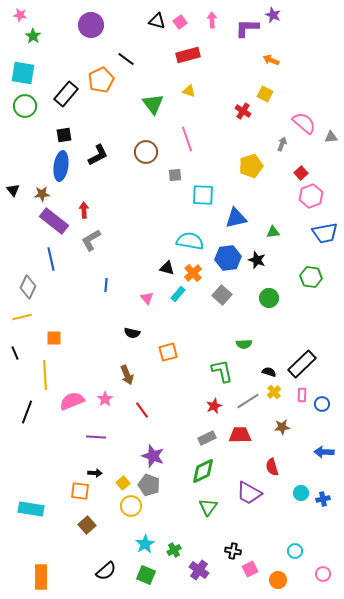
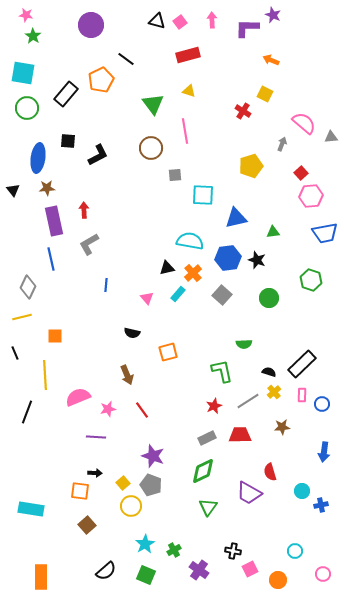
pink star at (20, 15): moved 6 px right
green circle at (25, 106): moved 2 px right, 2 px down
black square at (64, 135): moved 4 px right, 6 px down; rotated 14 degrees clockwise
pink line at (187, 139): moved 2 px left, 8 px up; rotated 10 degrees clockwise
brown circle at (146, 152): moved 5 px right, 4 px up
blue ellipse at (61, 166): moved 23 px left, 8 px up
brown star at (42, 194): moved 5 px right, 6 px up
pink hexagon at (311, 196): rotated 15 degrees clockwise
purple rectangle at (54, 221): rotated 40 degrees clockwise
gray L-shape at (91, 240): moved 2 px left, 4 px down
black triangle at (167, 268): rotated 28 degrees counterclockwise
green hexagon at (311, 277): moved 3 px down; rotated 10 degrees clockwise
orange square at (54, 338): moved 1 px right, 2 px up
pink star at (105, 399): moved 3 px right, 10 px down; rotated 21 degrees clockwise
pink semicircle at (72, 401): moved 6 px right, 4 px up
blue arrow at (324, 452): rotated 84 degrees counterclockwise
red semicircle at (272, 467): moved 2 px left, 5 px down
gray pentagon at (149, 485): moved 2 px right
cyan circle at (301, 493): moved 1 px right, 2 px up
blue cross at (323, 499): moved 2 px left, 6 px down
